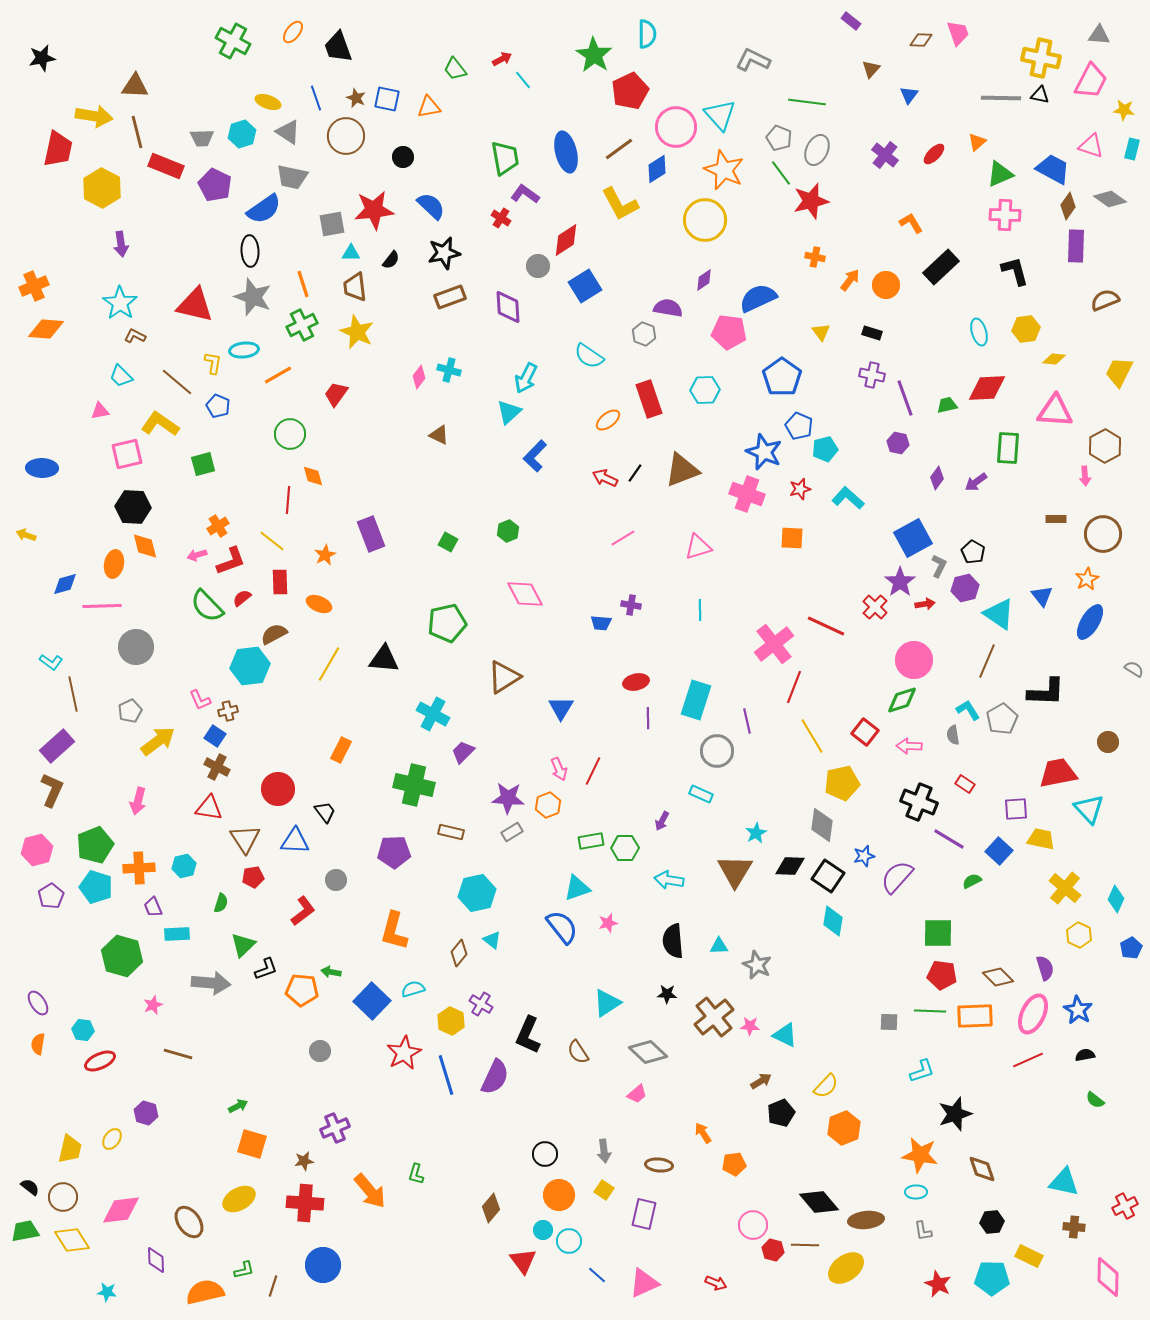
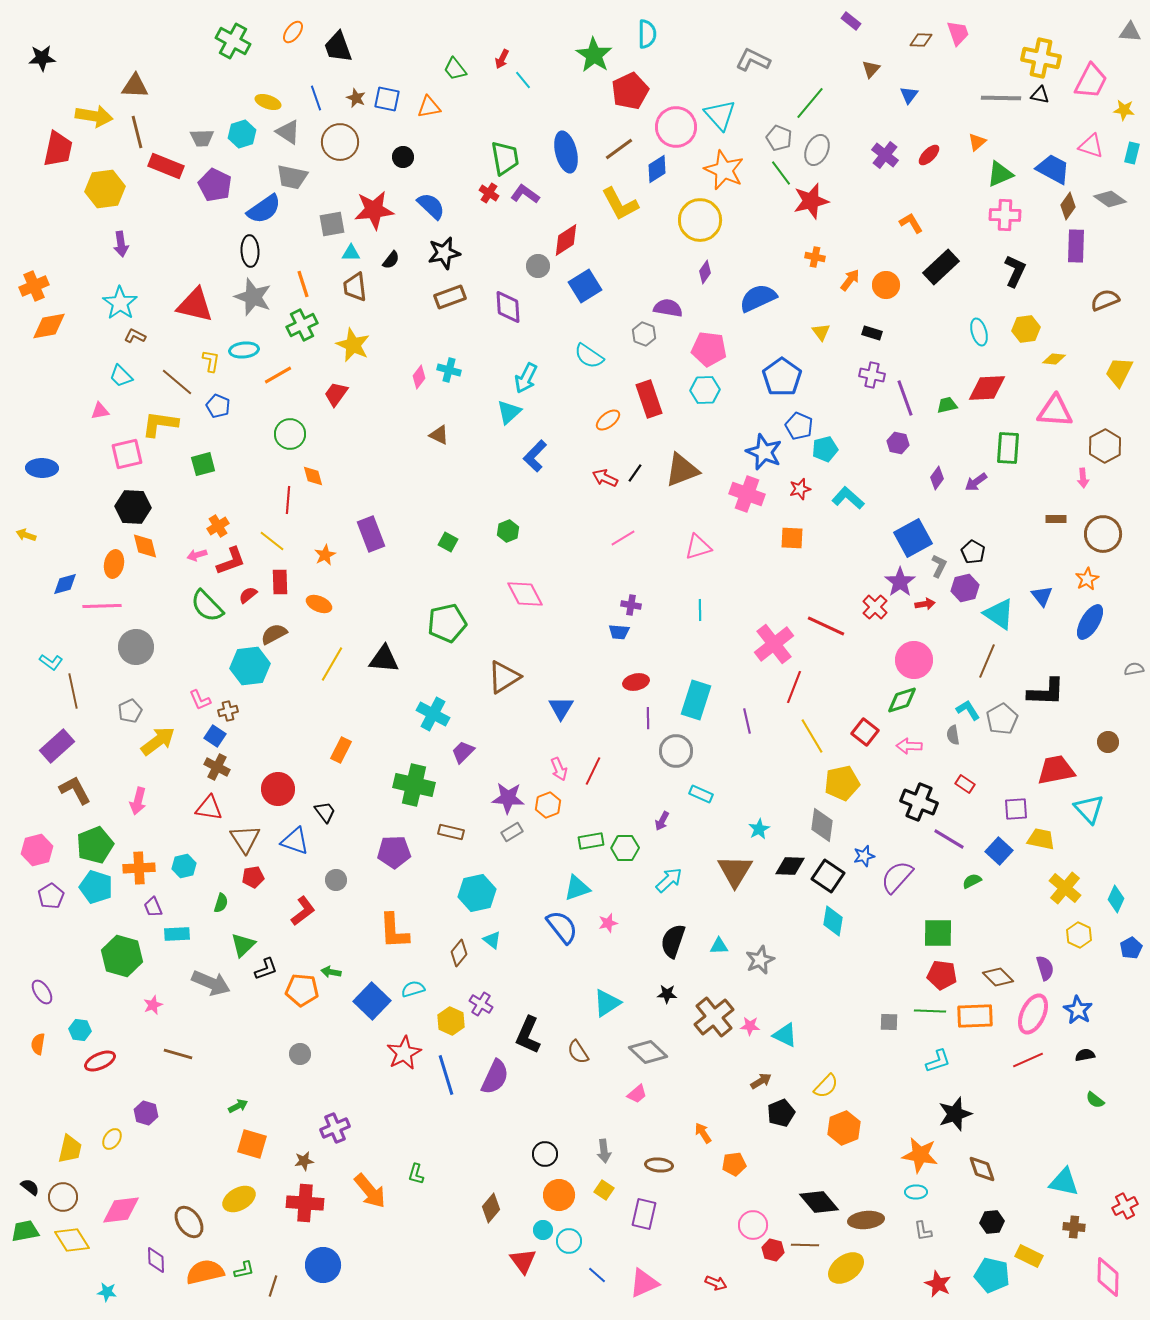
gray triangle at (1099, 35): moved 31 px right, 3 px up
black star at (42, 58): rotated 8 degrees clockwise
red arrow at (502, 59): rotated 144 degrees clockwise
green line at (807, 102): moved 3 px right, 1 px down; rotated 57 degrees counterclockwise
brown circle at (346, 136): moved 6 px left, 6 px down
cyan rectangle at (1132, 149): moved 4 px down
red ellipse at (934, 154): moved 5 px left, 1 px down
yellow hexagon at (102, 188): moved 3 px right, 1 px down; rotated 24 degrees clockwise
red cross at (501, 218): moved 12 px left, 25 px up
yellow circle at (705, 220): moved 5 px left
black L-shape at (1015, 271): rotated 40 degrees clockwise
purple diamond at (704, 280): moved 1 px right, 8 px up; rotated 20 degrees counterclockwise
orange diamond at (46, 329): moved 3 px right, 3 px up; rotated 15 degrees counterclockwise
yellow star at (357, 332): moved 4 px left, 13 px down
pink pentagon at (729, 332): moved 20 px left, 17 px down
yellow L-shape at (213, 363): moved 2 px left, 2 px up
yellow L-shape at (160, 424): rotated 27 degrees counterclockwise
pink arrow at (1085, 476): moved 2 px left, 2 px down
red semicircle at (242, 598): moved 6 px right, 3 px up
blue trapezoid at (601, 623): moved 18 px right, 9 px down
yellow line at (329, 664): moved 3 px right
gray semicircle at (1134, 669): rotated 42 degrees counterclockwise
brown line at (73, 694): moved 3 px up
gray circle at (717, 751): moved 41 px left
red trapezoid at (1058, 773): moved 2 px left, 3 px up
brown L-shape at (52, 790): moved 23 px right; rotated 52 degrees counterclockwise
cyan star at (756, 833): moved 3 px right, 4 px up
blue triangle at (295, 841): rotated 16 degrees clockwise
cyan arrow at (669, 880): rotated 128 degrees clockwise
orange L-shape at (394, 931): rotated 18 degrees counterclockwise
black semicircle at (673, 941): rotated 24 degrees clockwise
gray star at (757, 965): moved 3 px right, 5 px up; rotated 24 degrees clockwise
gray arrow at (211, 983): rotated 18 degrees clockwise
purple ellipse at (38, 1003): moved 4 px right, 11 px up
cyan hexagon at (83, 1030): moved 3 px left
gray circle at (320, 1051): moved 20 px left, 3 px down
cyan L-shape at (922, 1071): moved 16 px right, 10 px up
cyan pentagon at (992, 1278): moved 3 px up; rotated 12 degrees clockwise
orange semicircle at (205, 1292): moved 20 px up
